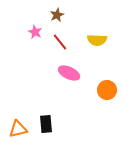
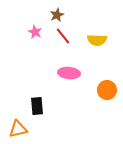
red line: moved 3 px right, 6 px up
pink ellipse: rotated 20 degrees counterclockwise
black rectangle: moved 9 px left, 18 px up
